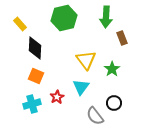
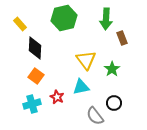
green arrow: moved 2 px down
orange square: rotated 14 degrees clockwise
cyan triangle: rotated 42 degrees clockwise
red star: rotated 16 degrees counterclockwise
